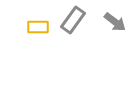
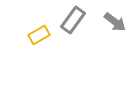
yellow rectangle: moved 1 px right, 8 px down; rotated 30 degrees counterclockwise
